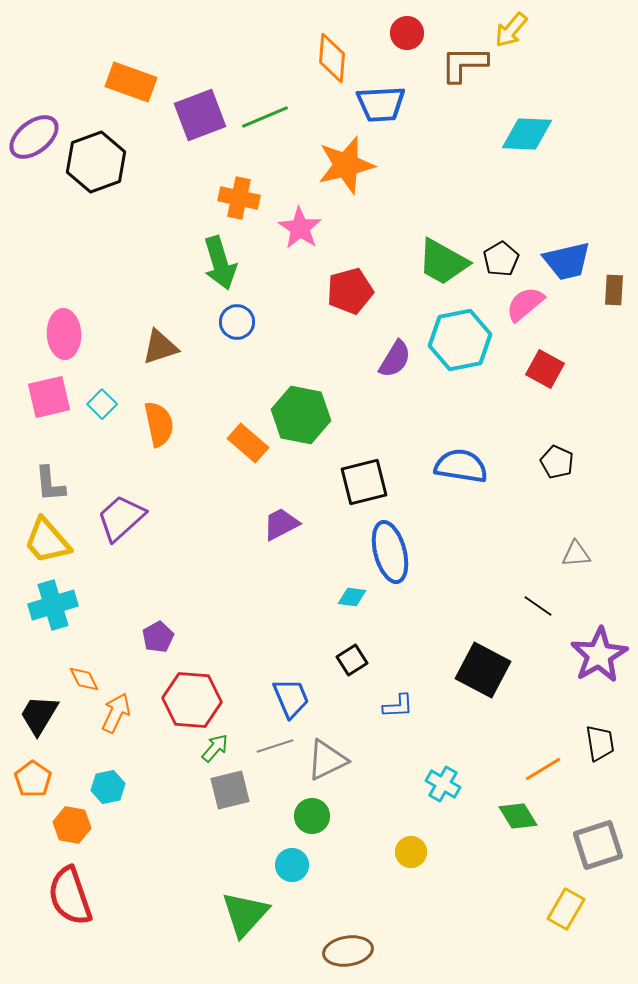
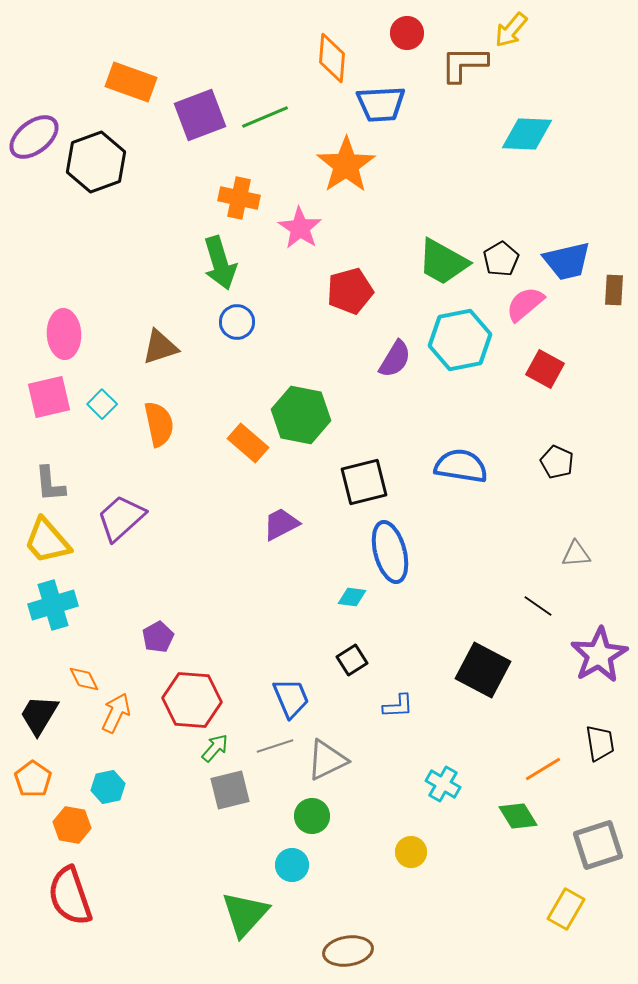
orange star at (346, 165): rotated 20 degrees counterclockwise
